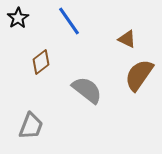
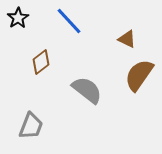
blue line: rotated 8 degrees counterclockwise
